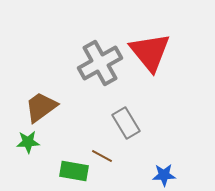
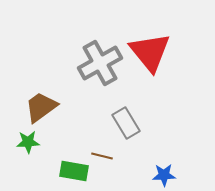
brown line: rotated 15 degrees counterclockwise
